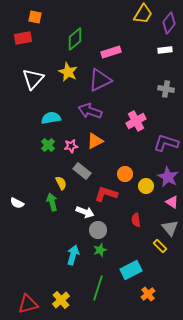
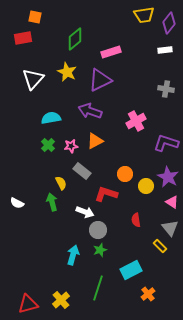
yellow trapezoid: moved 1 px right, 1 px down; rotated 50 degrees clockwise
yellow star: moved 1 px left
